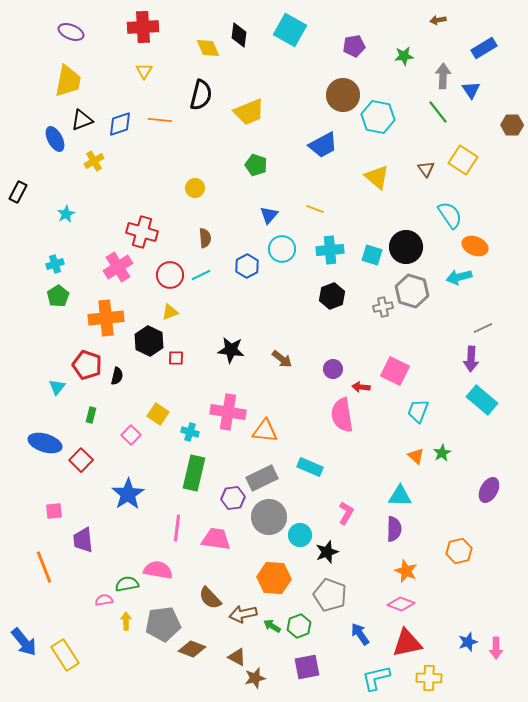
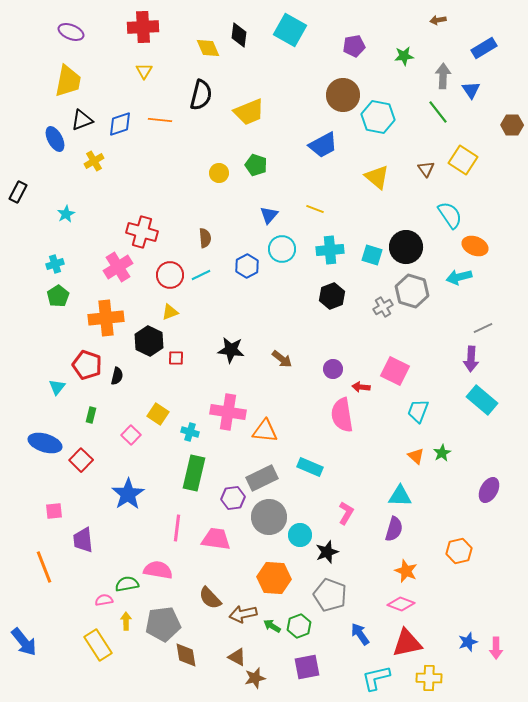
yellow circle at (195, 188): moved 24 px right, 15 px up
gray cross at (383, 307): rotated 18 degrees counterclockwise
purple semicircle at (394, 529): rotated 15 degrees clockwise
brown diamond at (192, 649): moved 6 px left, 6 px down; rotated 60 degrees clockwise
yellow rectangle at (65, 655): moved 33 px right, 10 px up
